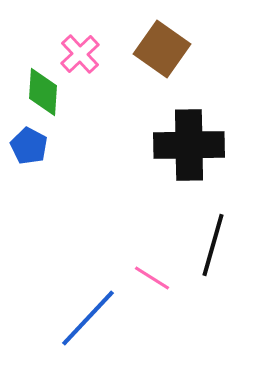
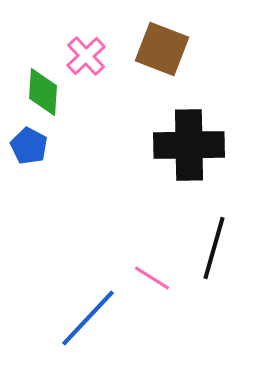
brown square: rotated 14 degrees counterclockwise
pink cross: moved 6 px right, 2 px down
black line: moved 1 px right, 3 px down
